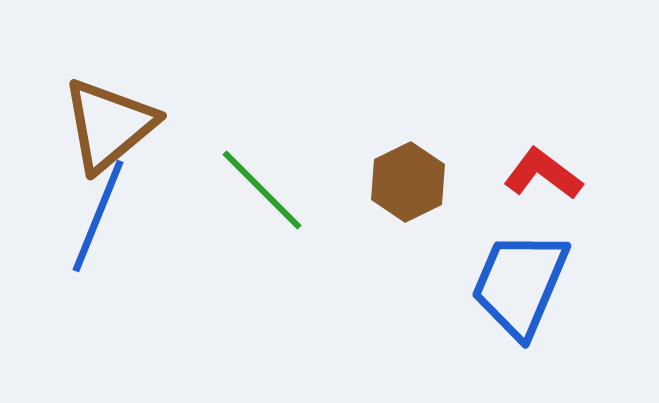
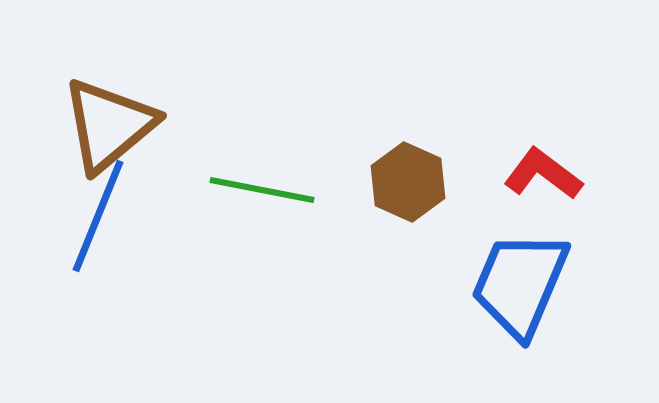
brown hexagon: rotated 10 degrees counterclockwise
green line: rotated 34 degrees counterclockwise
